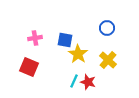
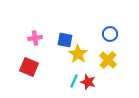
blue circle: moved 3 px right, 6 px down
